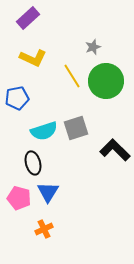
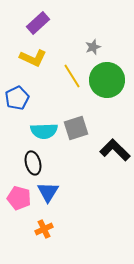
purple rectangle: moved 10 px right, 5 px down
green circle: moved 1 px right, 1 px up
blue pentagon: rotated 15 degrees counterclockwise
cyan semicircle: rotated 16 degrees clockwise
